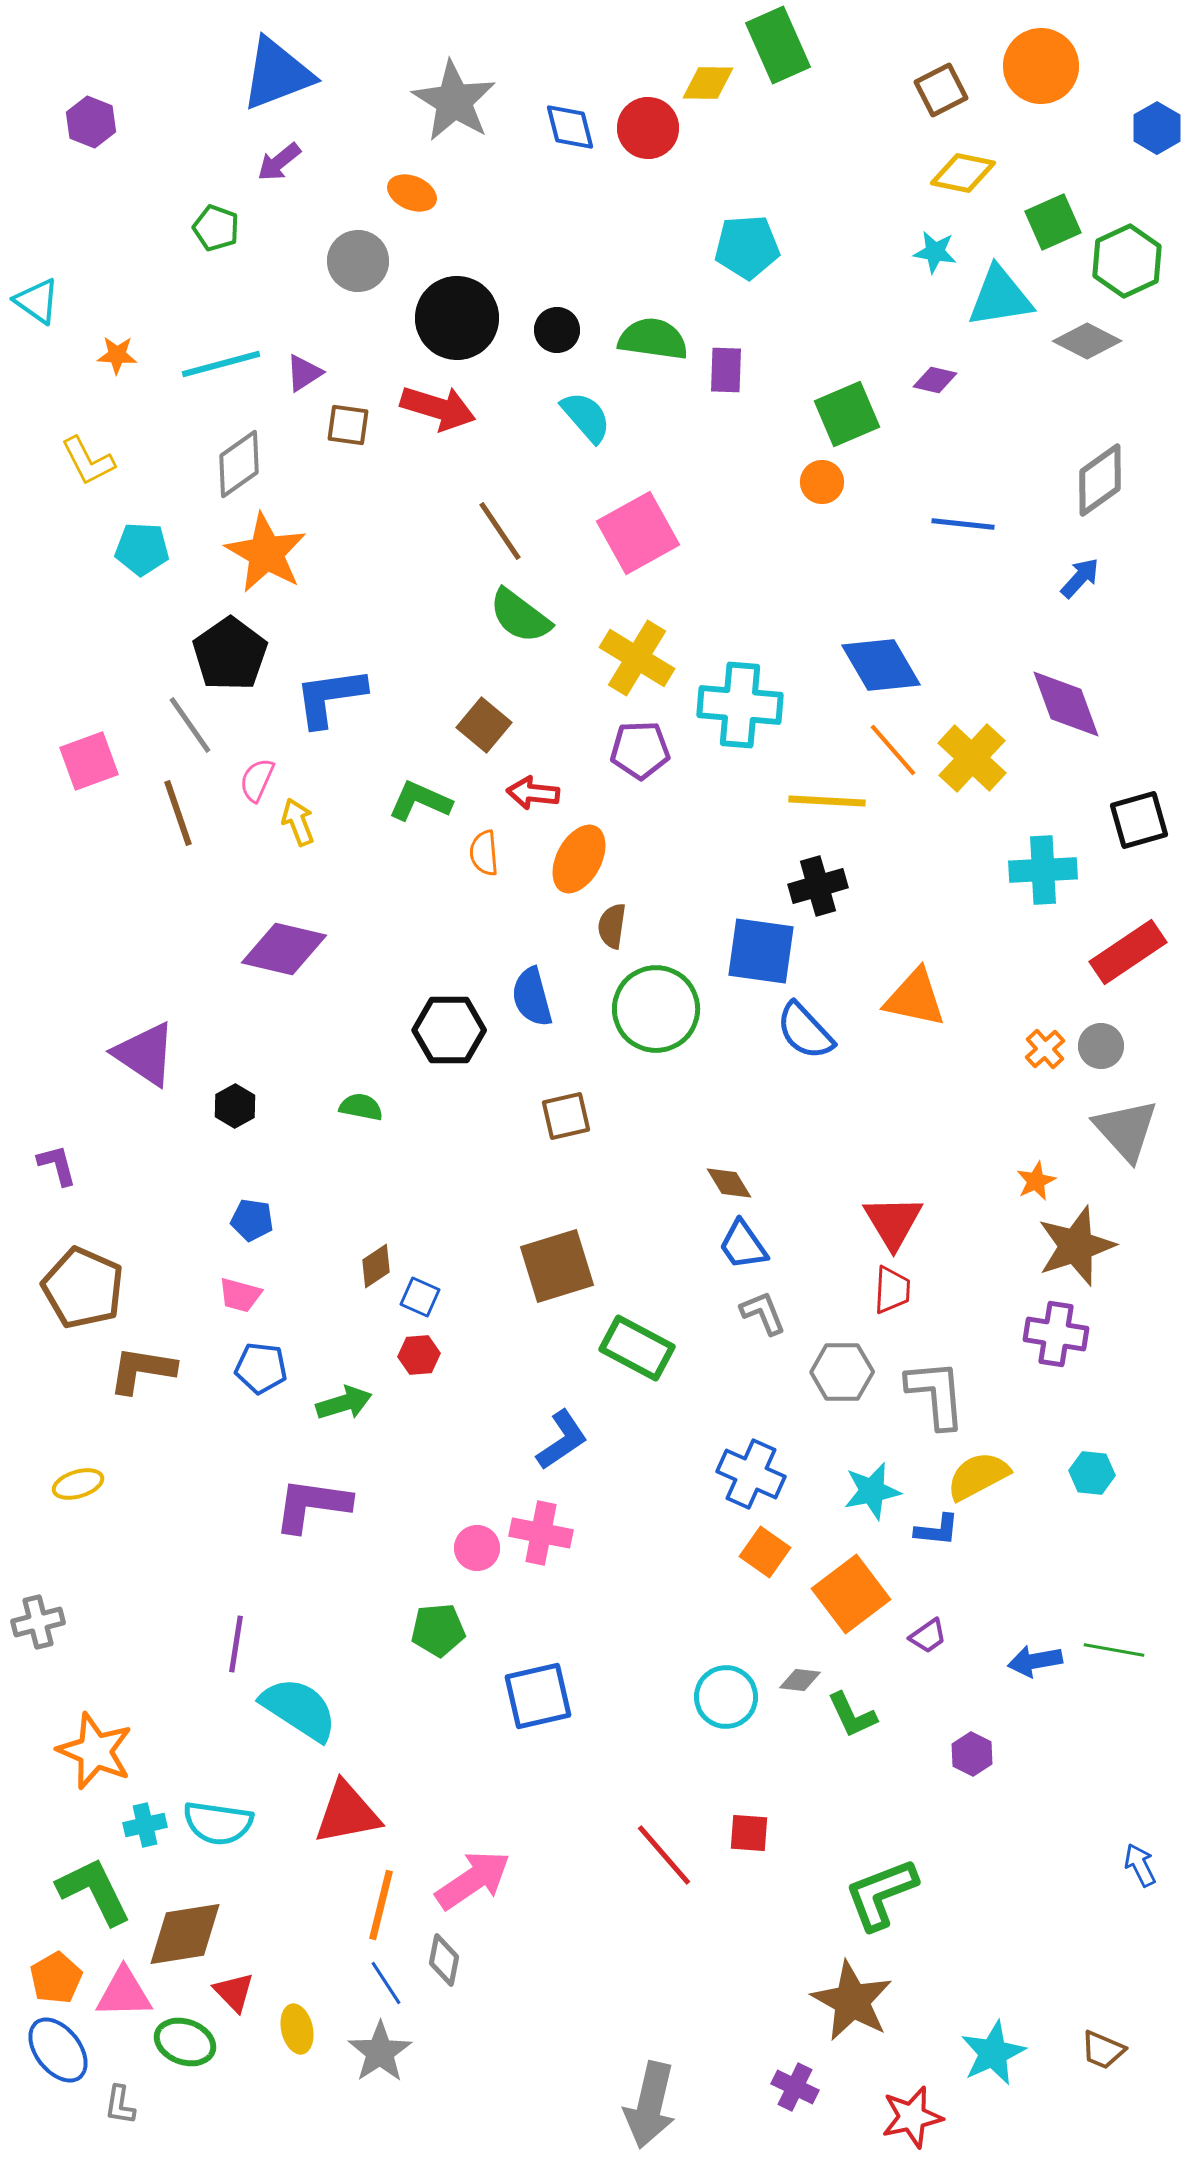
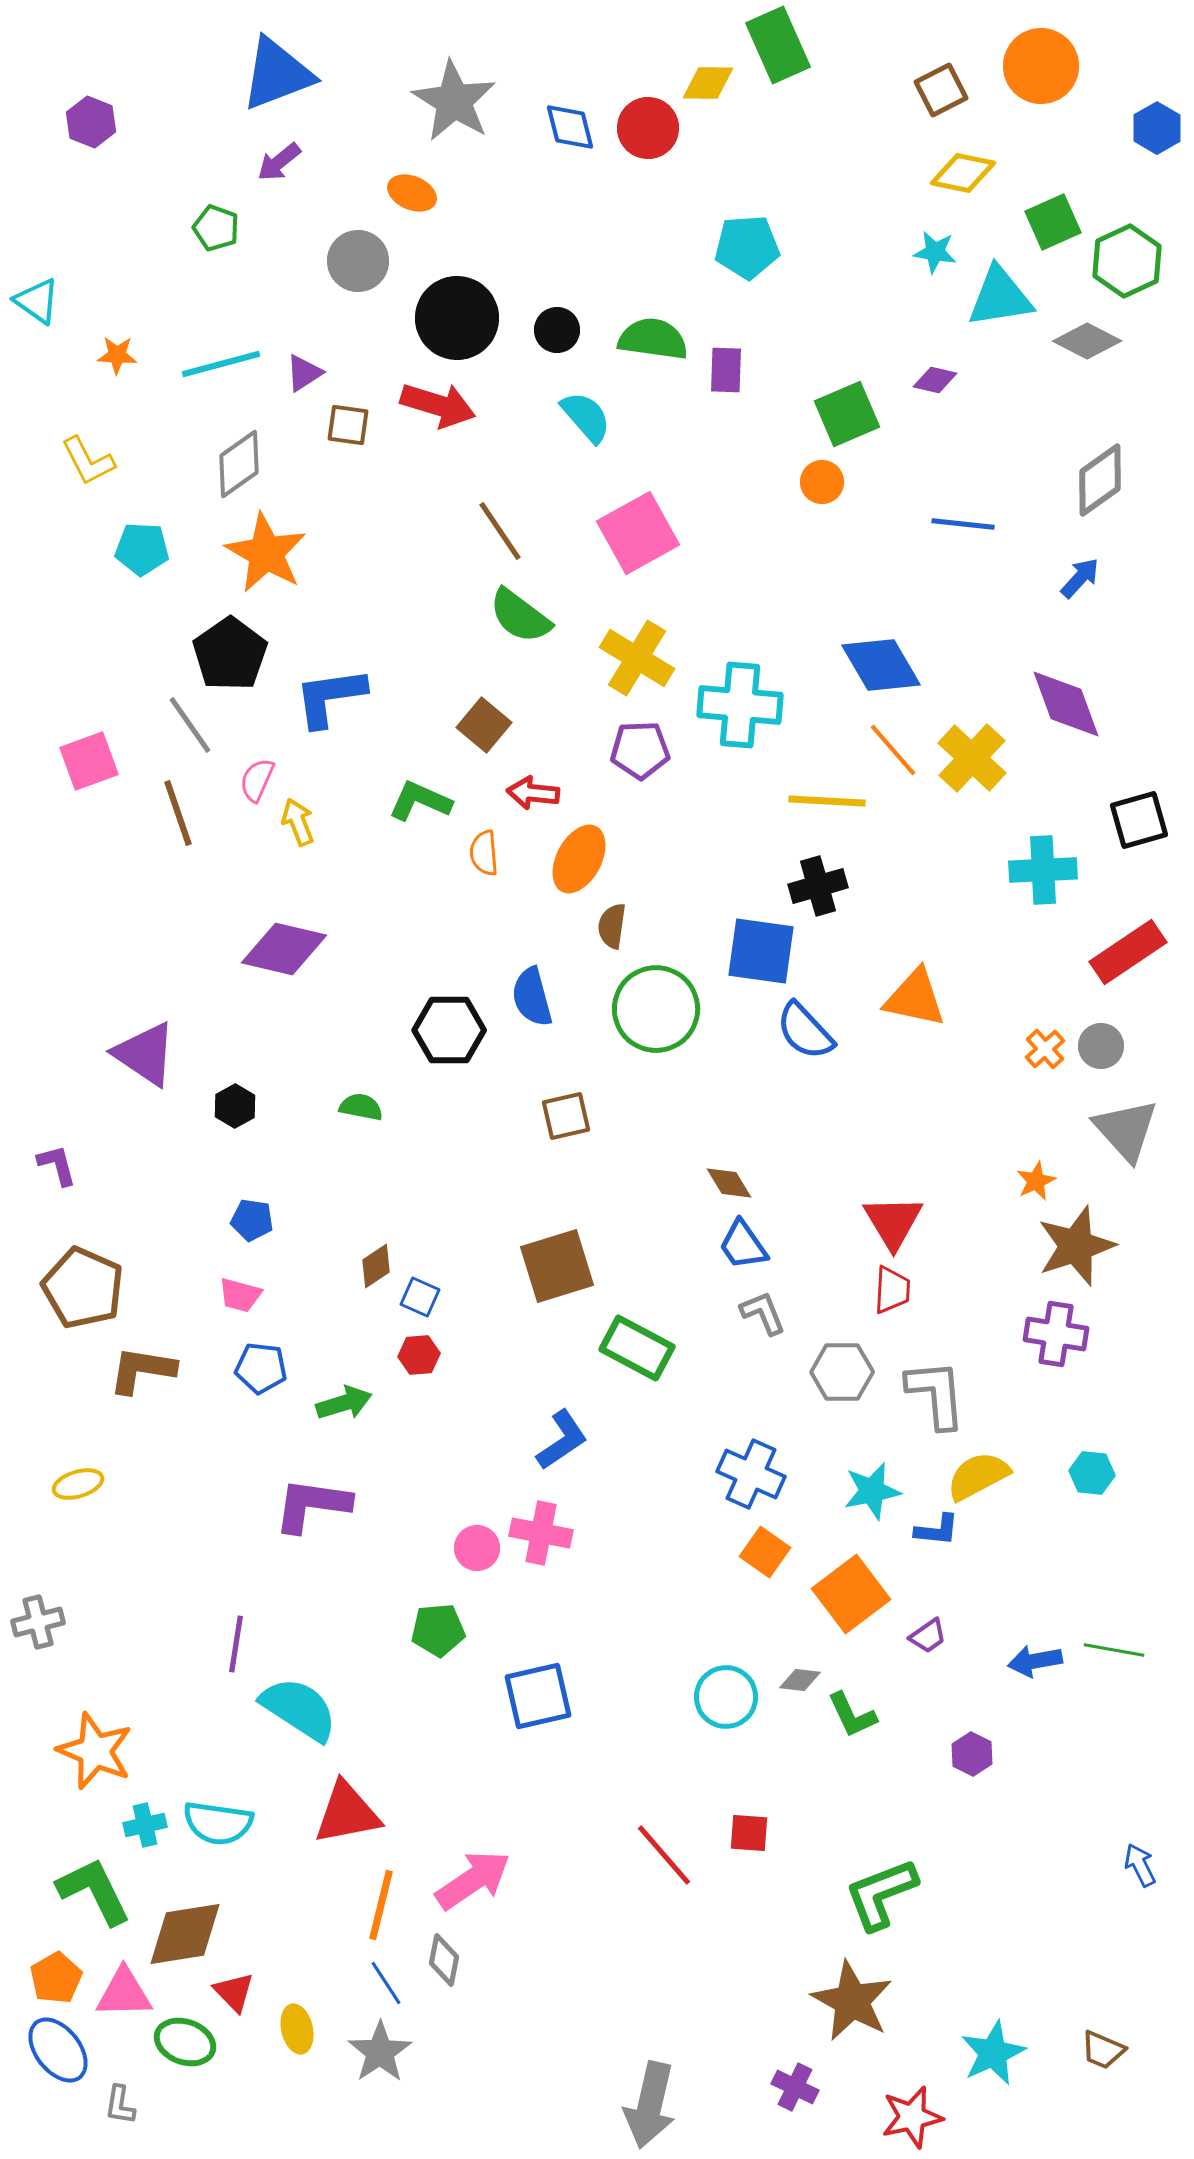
red arrow at (438, 408): moved 3 px up
